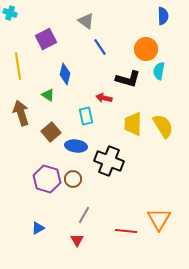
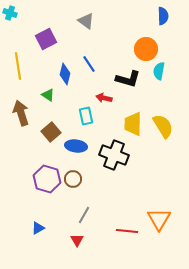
blue line: moved 11 px left, 17 px down
black cross: moved 5 px right, 6 px up
red line: moved 1 px right
